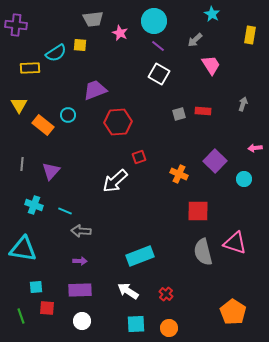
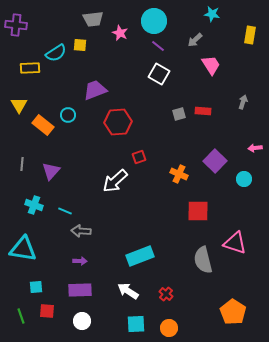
cyan star at (212, 14): rotated 21 degrees counterclockwise
gray arrow at (243, 104): moved 2 px up
gray semicircle at (203, 252): moved 8 px down
red square at (47, 308): moved 3 px down
